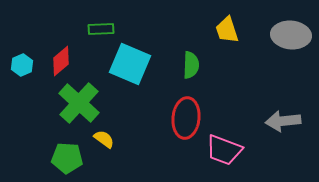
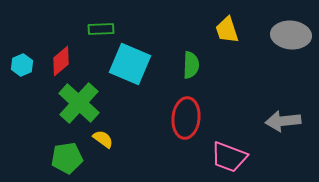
yellow semicircle: moved 1 px left
pink trapezoid: moved 5 px right, 7 px down
green pentagon: rotated 12 degrees counterclockwise
